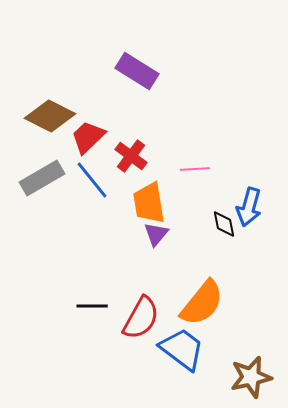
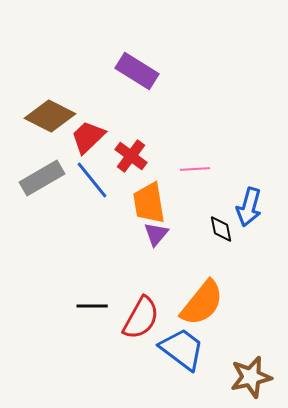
black diamond: moved 3 px left, 5 px down
